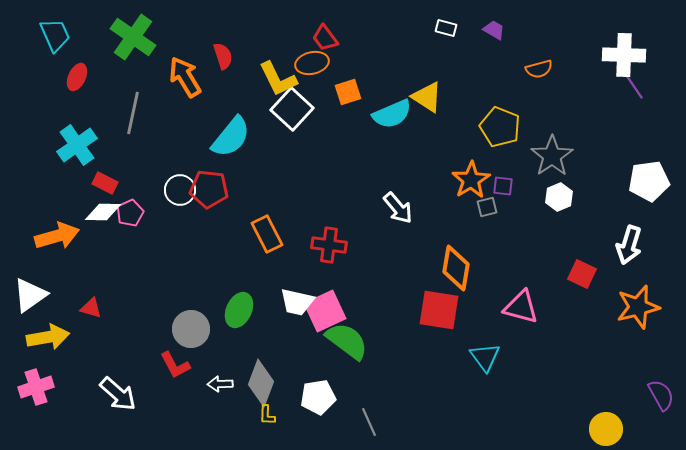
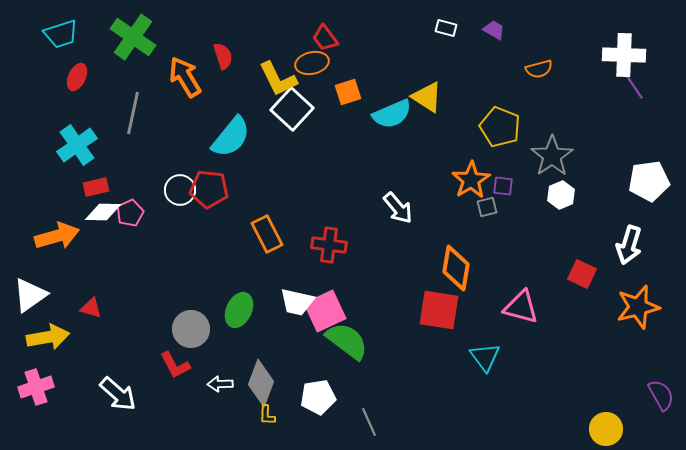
cyan trapezoid at (55, 35): moved 6 px right, 1 px up; rotated 96 degrees clockwise
red rectangle at (105, 183): moved 9 px left, 4 px down; rotated 40 degrees counterclockwise
white hexagon at (559, 197): moved 2 px right, 2 px up
